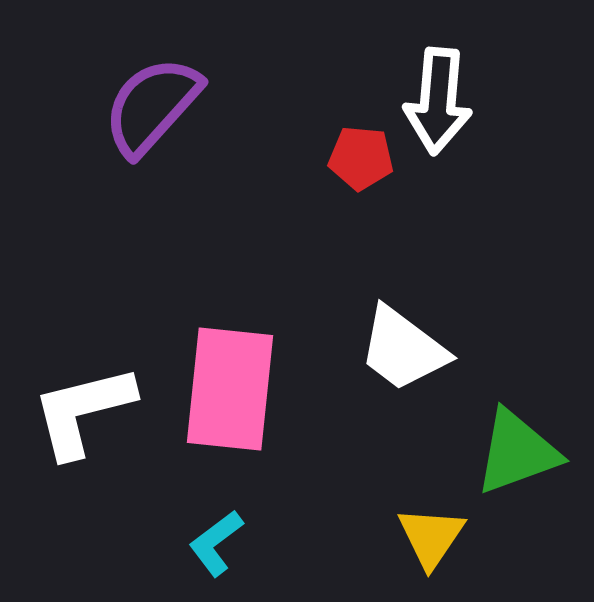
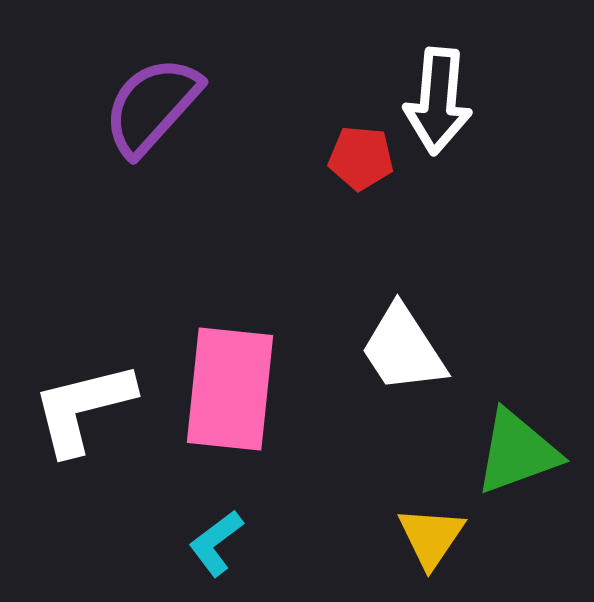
white trapezoid: rotated 20 degrees clockwise
white L-shape: moved 3 px up
